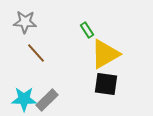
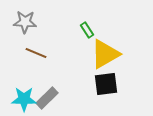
brown line: rotated 25 degrees counterclockwise
black square: rotated 15 degrees counterclockwise
gray rectangle: moved 2 px up
